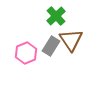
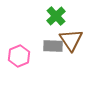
gray rectangle: moved 2 px right; rotated 60 degrees clockwise
pink hexagon: moved 7 px left, 3 px down
